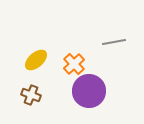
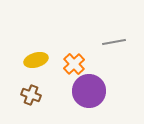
yellow ellipse: rotated 25 degrees clockwise
